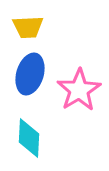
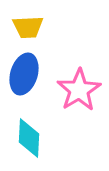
blue ellipse: moved 6 px left
